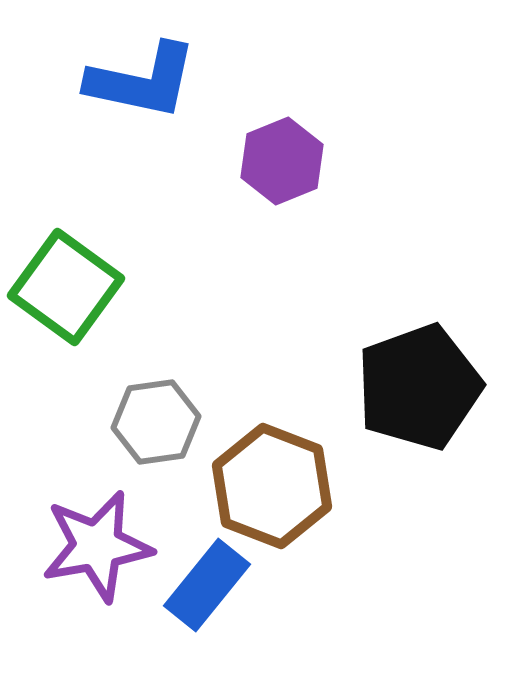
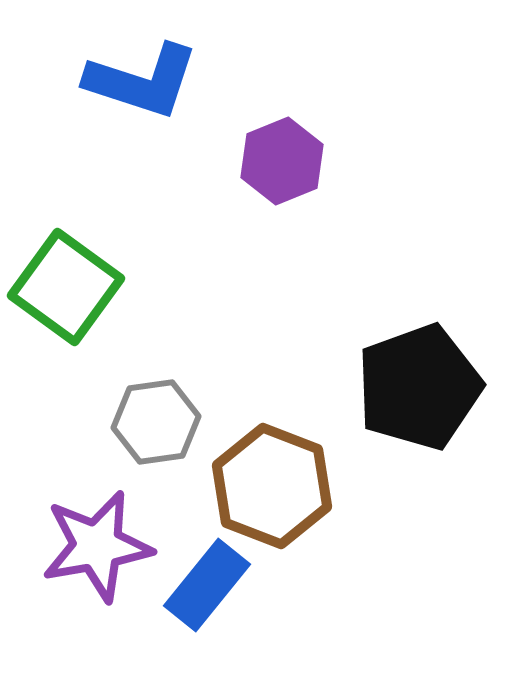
blue L-shape: rotated 6 degrees clockwise
